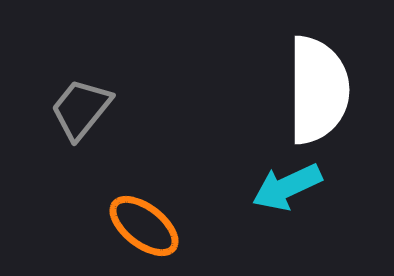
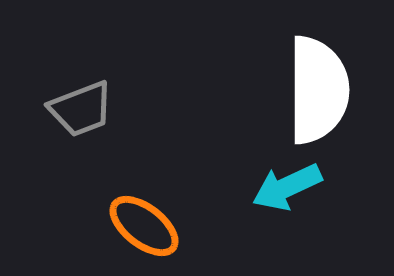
gray trapezoid: rotated 150 degrees counterclockwise
